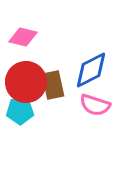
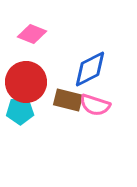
pink diamond: moved 9 px right, 3 px up; rotated 8 degrees clockwise
blue diamond: moved 1 px left, 1 px up
brown rectangle: moved 15 px right, 15 px down; rotated 64 degrees counterclockwise
